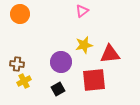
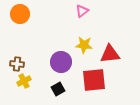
yellow star: rotated 18 degrees clockwise
